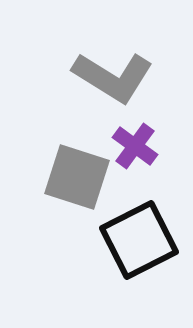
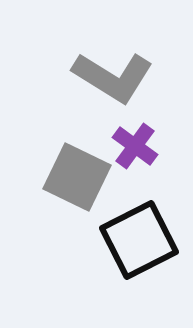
gray square: rotated 8 degrees clockwise
